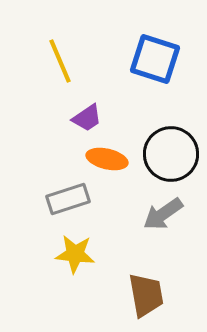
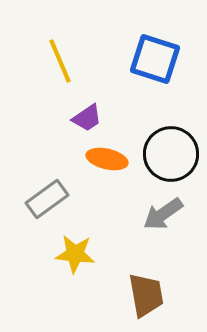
gray rectangle: moved 21 px left; rotated 18 degrees counterclockwise
